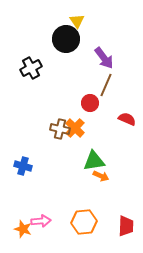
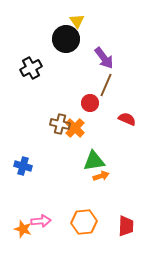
brown cross: moved 5 px up
orange arrow: rotated 42 degrees counterclockwise
